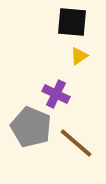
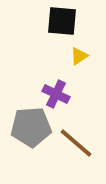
black square: moved 10 px left, 1 px up
gray pentagon: rotated 27 degrees counterclockwise
